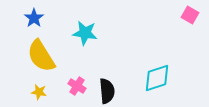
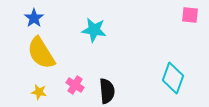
pink square: rotated 24 degrees counterclockwise
cyan star: moved 9 px right, 3 px up
yellow semicircle: moved 3 px up
cyan diamond: moved 16 px right; rotated 52 degrees counterclockwise
pink cross: moved 2 px left, 1 px up
